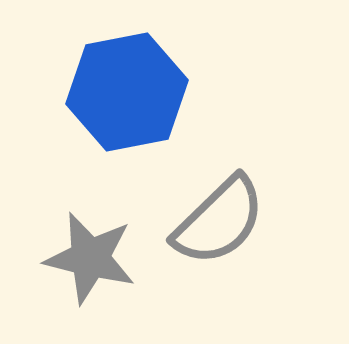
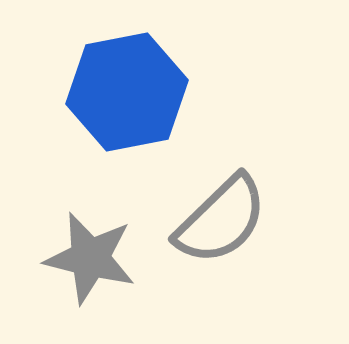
gray semicircle: moved 2 px right, 1 px up
